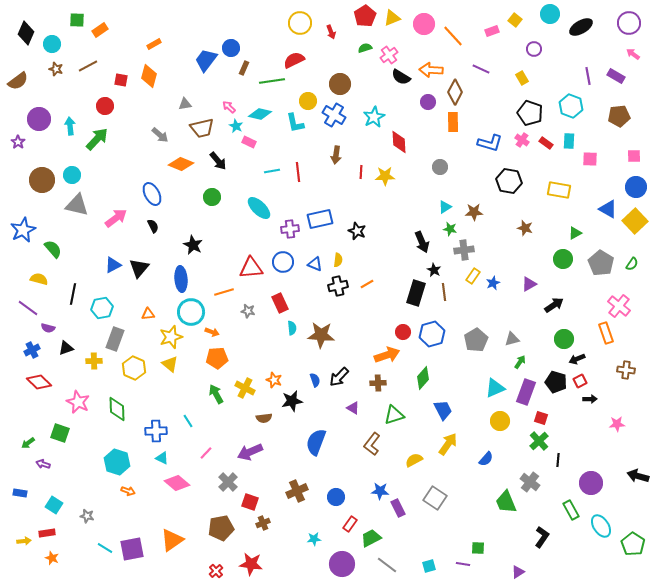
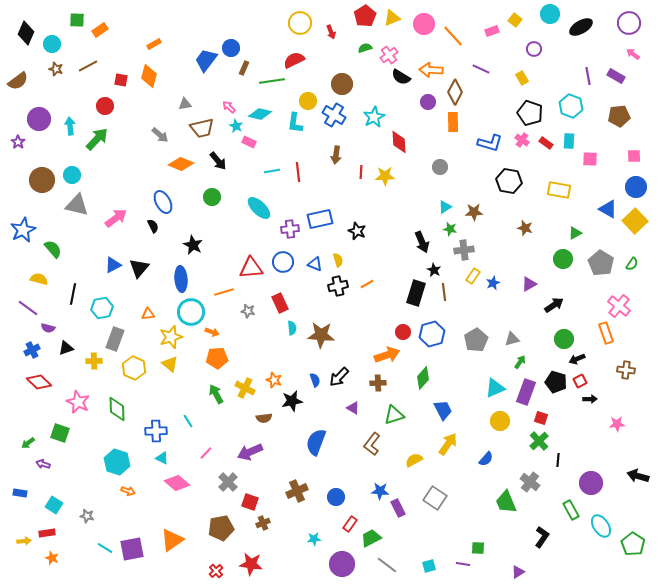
brown circle at (340, 84): moved 2 px right
cyan L-shape at (295, 123): rotated 20 degrees clockwise
blue ellipse at (152, 194): moved 11 px right, 8 px down
yellow semicircle at (338, 260): rotated 24 degrees counterclockwise
